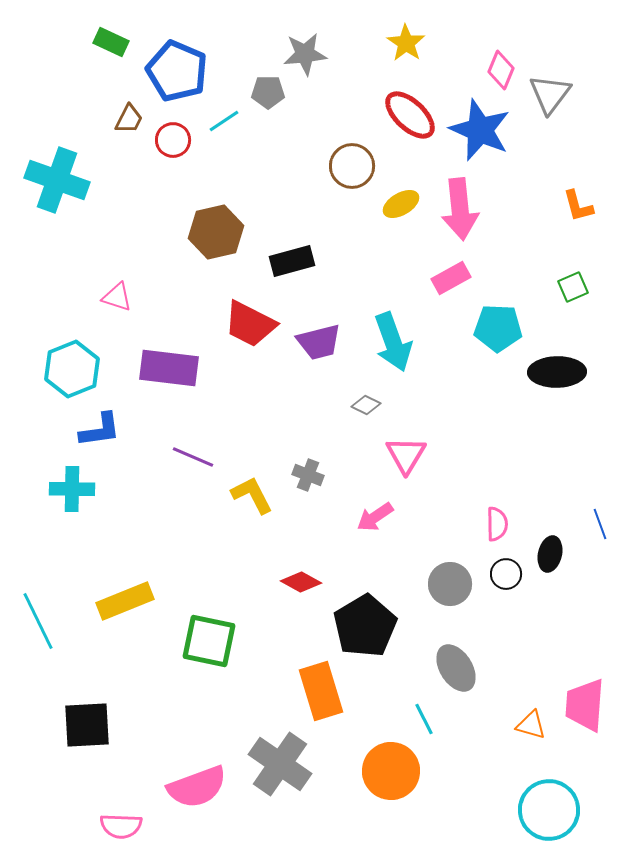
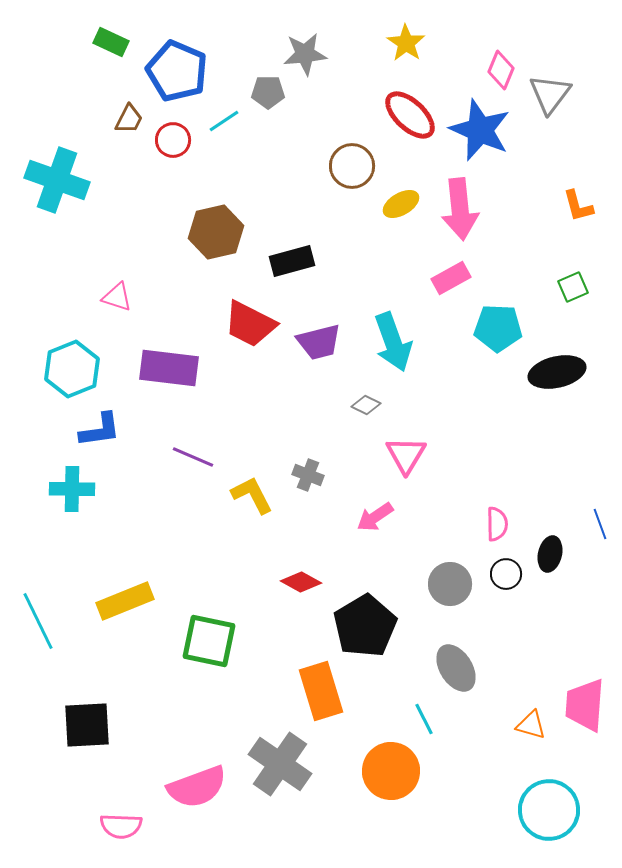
black ellipse at (557, 372): rotated 12 degrees counterclockwise
